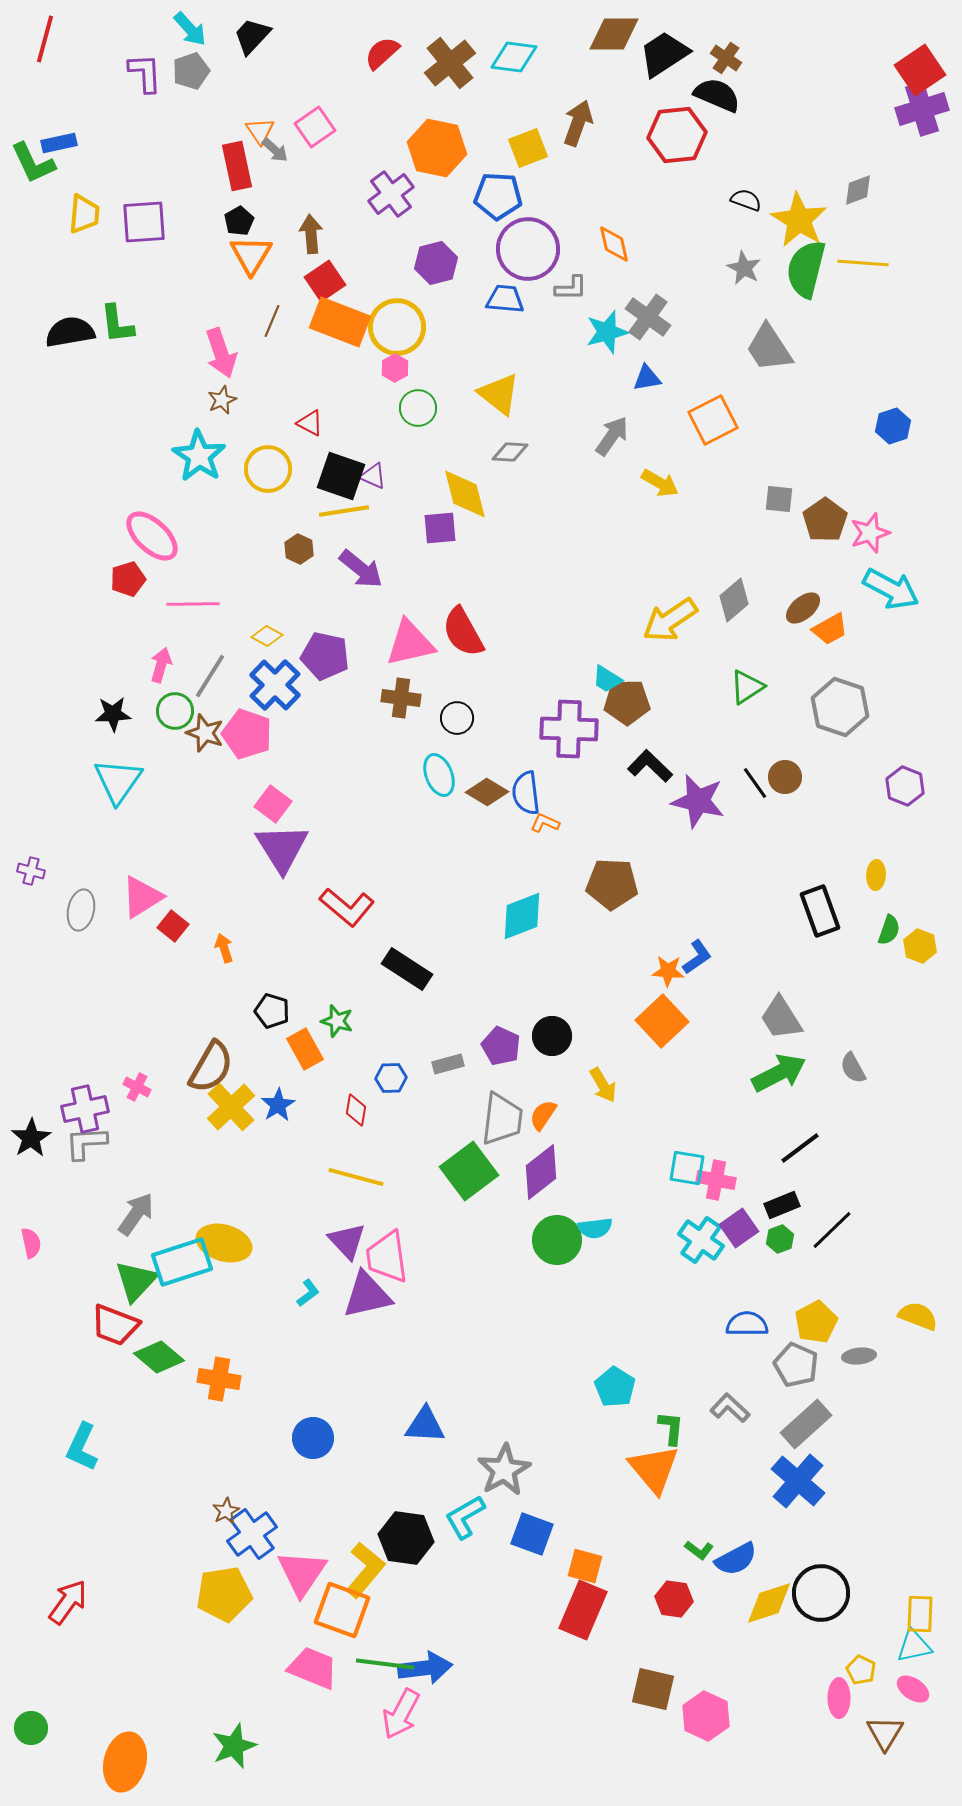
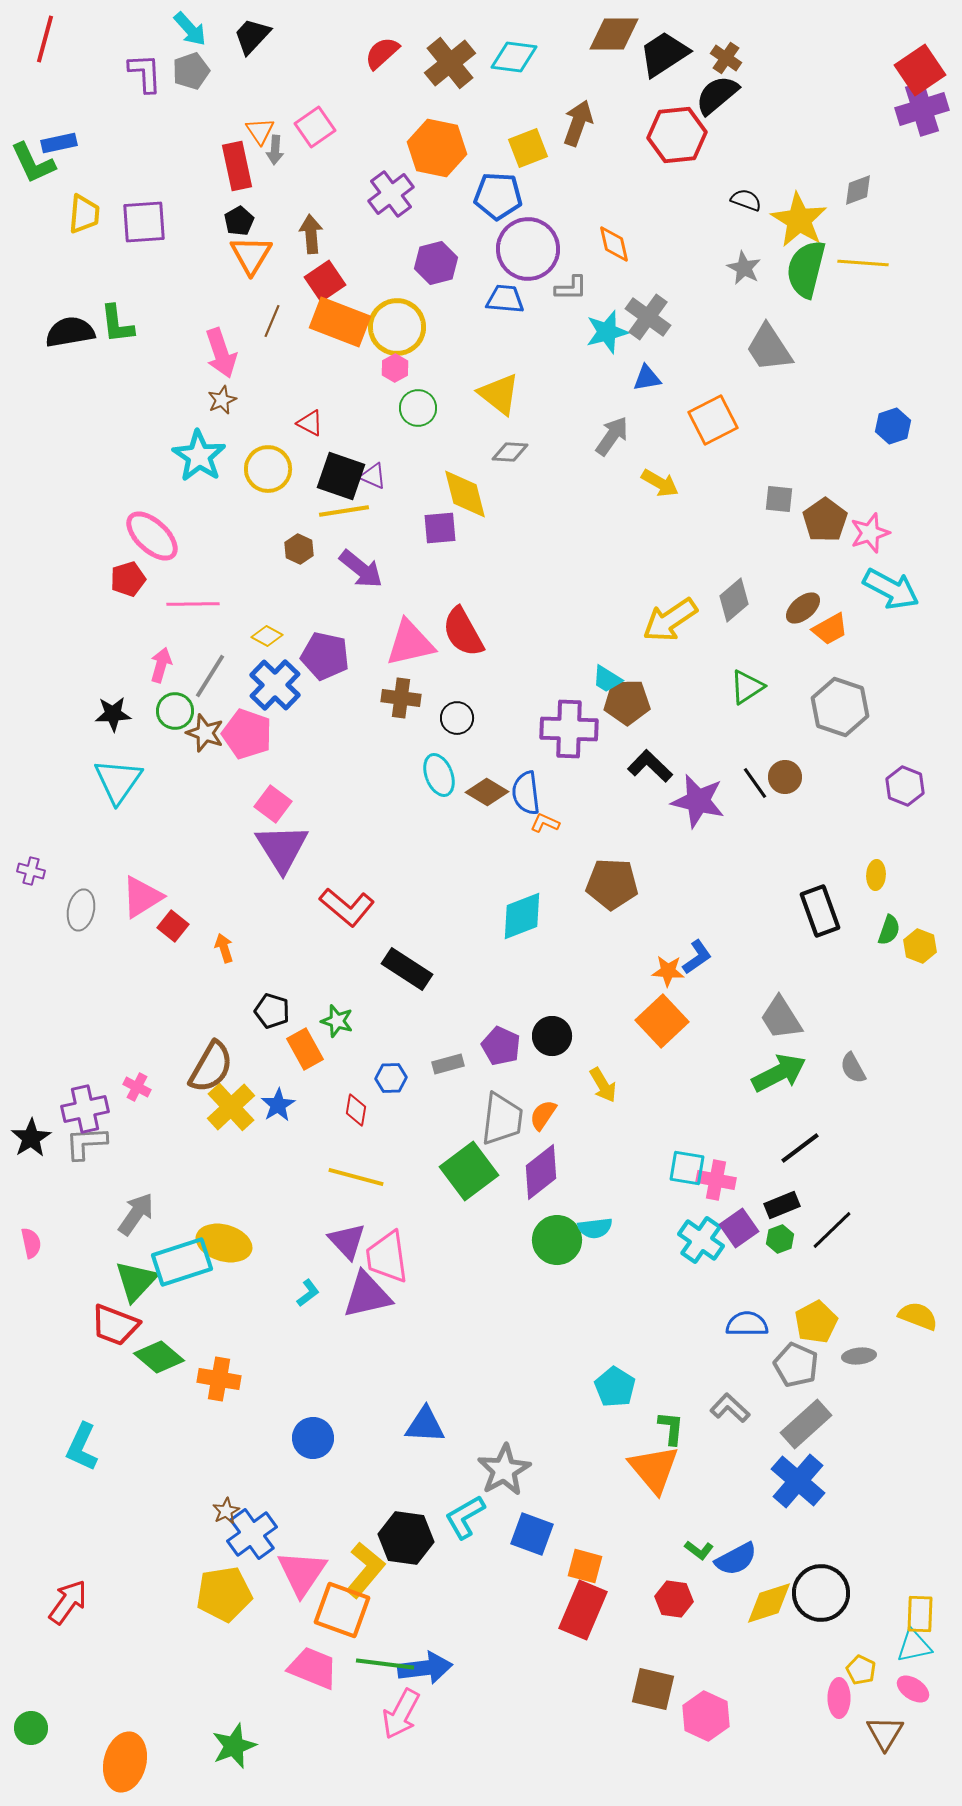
black semicircle at (717, 95): rotated 63 degrees counterclockwise
gray arrow at (275, 150): rotated 52 degrees clockwise
